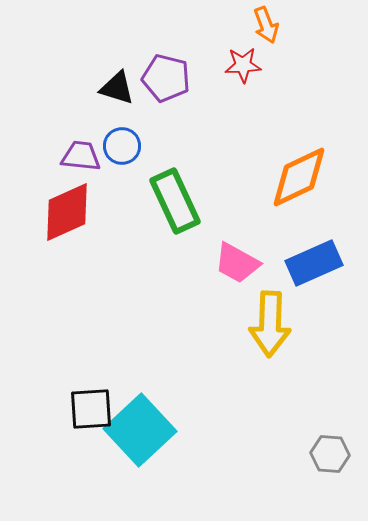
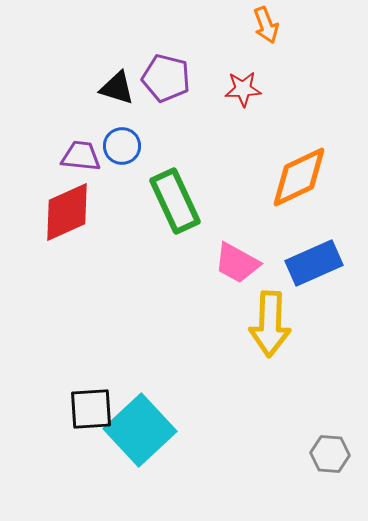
red star: moved 24 px down
